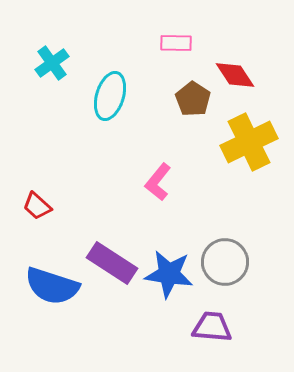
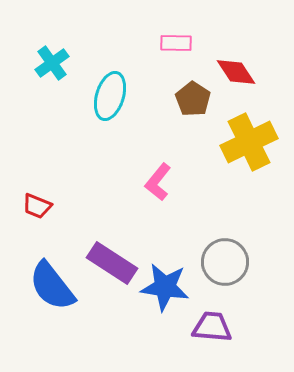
red diamond: moved 1 px right, 3 px up
red trapezoid: rotated 20 degrees counterclockwise
blue star: moved 4 px left, 13 px down
blue semicircle: rotated 34 degrees clockwise
